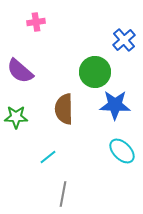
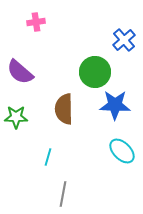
purple semicircle: moved 1 px down
cyan line: rotated 36 degrees counterclockwise
